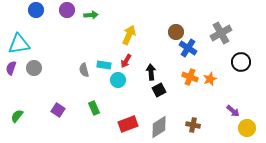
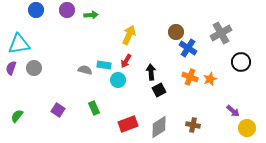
gray semicircle: moved 1 px right; rotated 120 degrees clockwise
